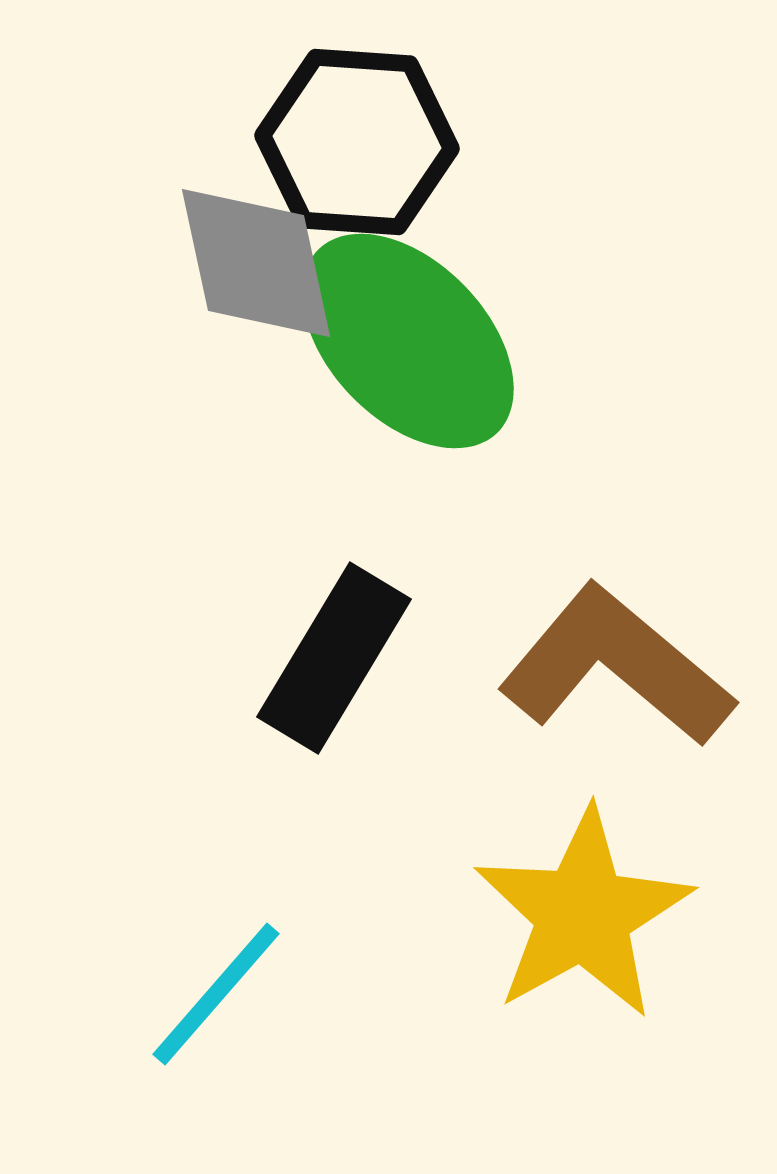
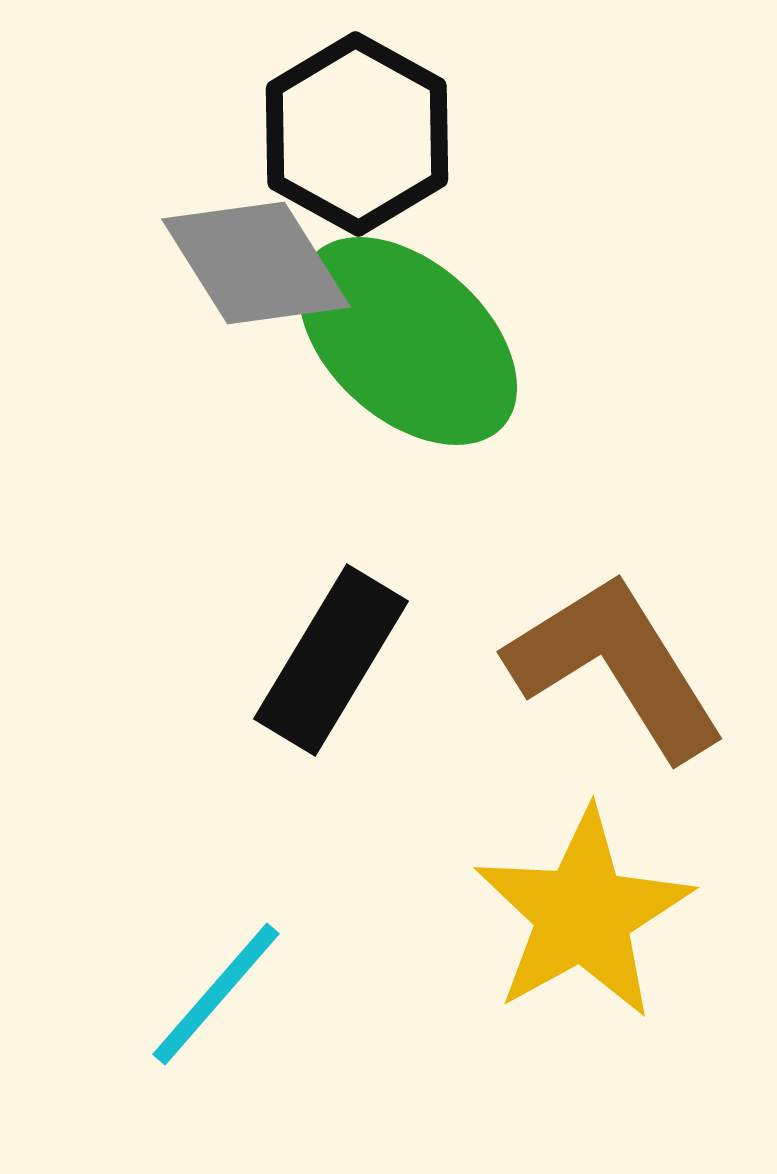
black hexagon: moved 8 px up; rotated 25 degrees clockwise
gray diamond: rotated 20 degrees counterclockwise
green ellipse: rotated 4 degrees counterclockwise
black rectangle: moved 3 px left, 2 px down
brown L-shape: rotated 18 degrees clockwise
